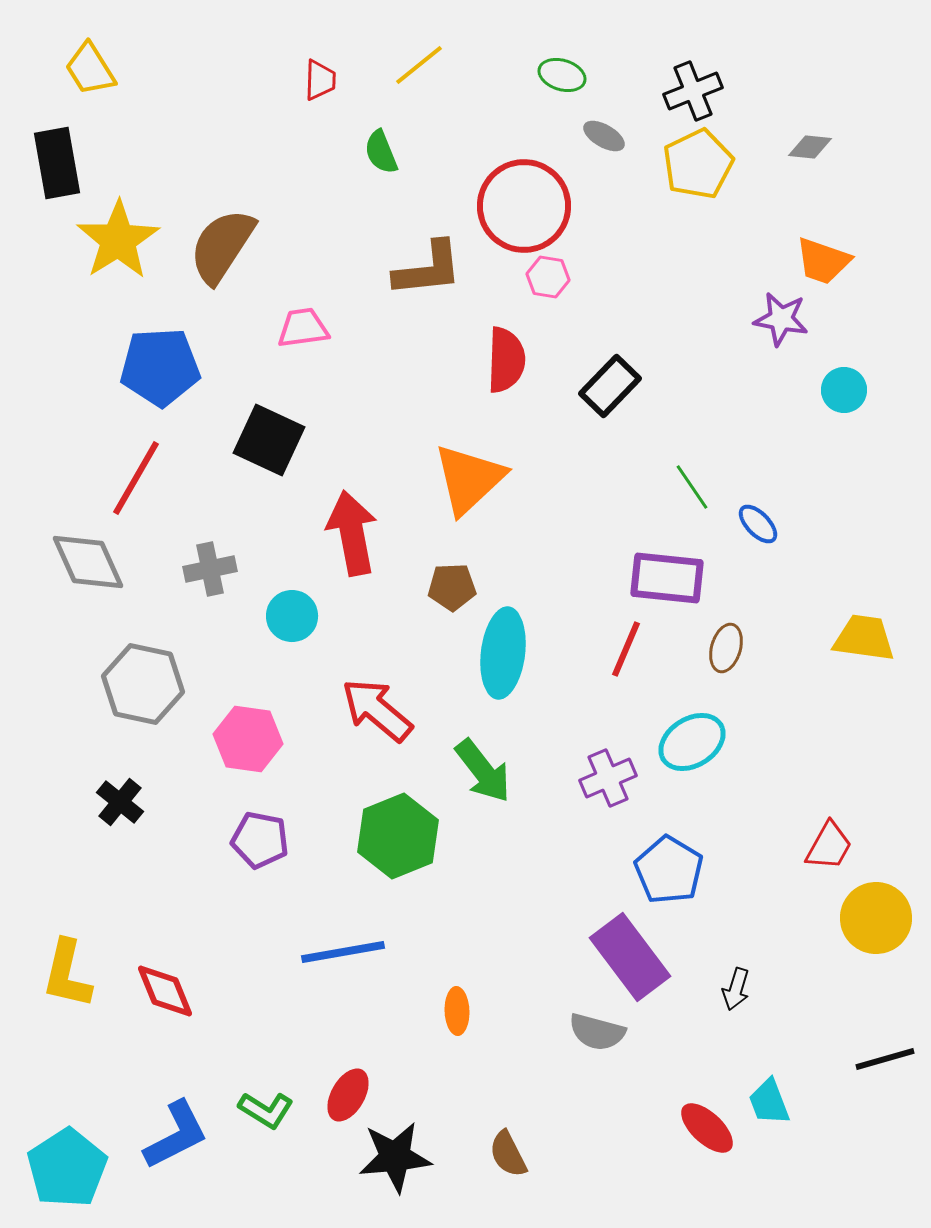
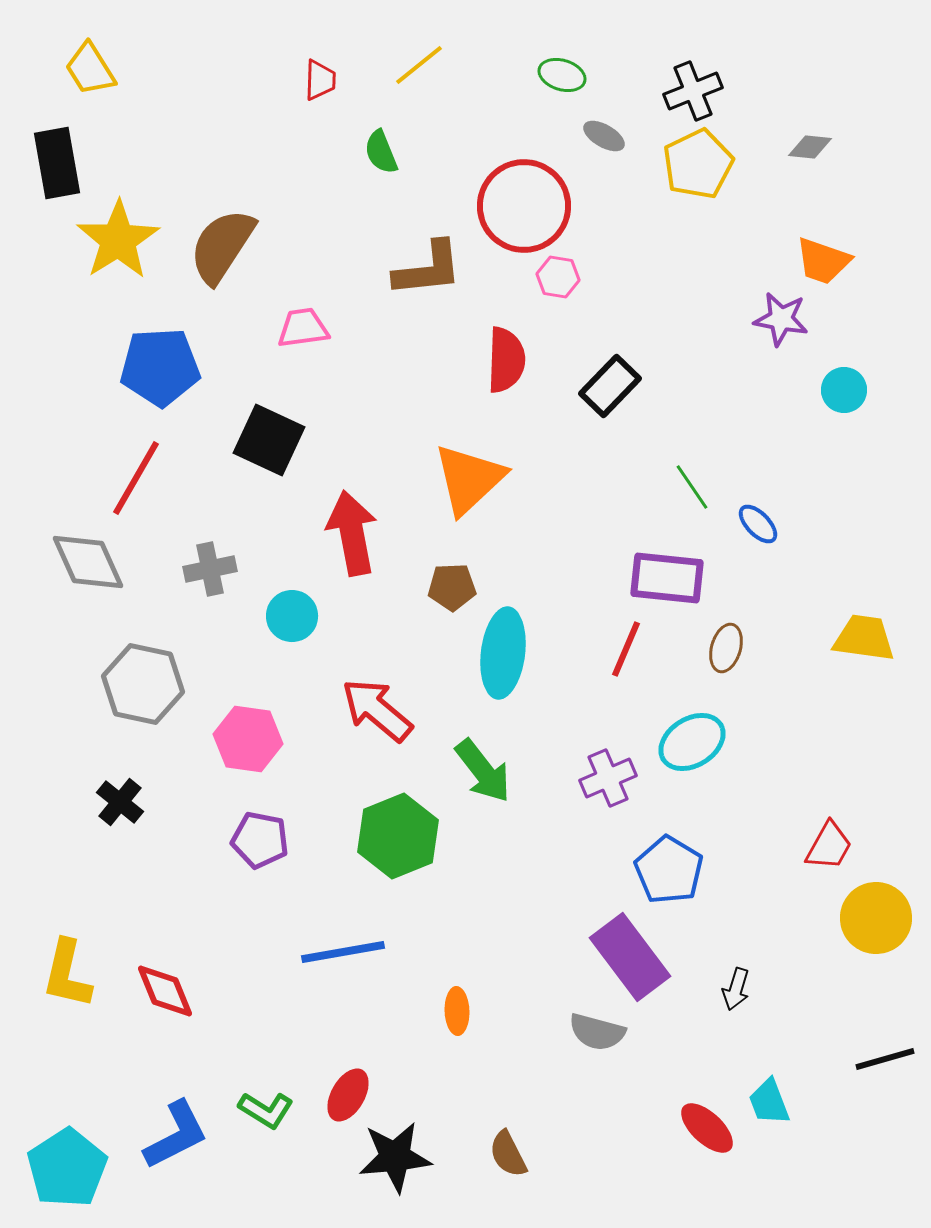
pink hexagon at (548, 277): moved 10 px right
